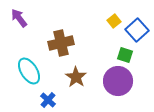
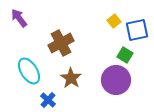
blue square: rotated 30 degrees clockwise
brown cross: rotated 15 degrees counterclockwise
green square: rotated 14 degrees clockwise
brown star: moved 5 px left, 1 px down
purple circle: moved 2 px left, 1 px up
